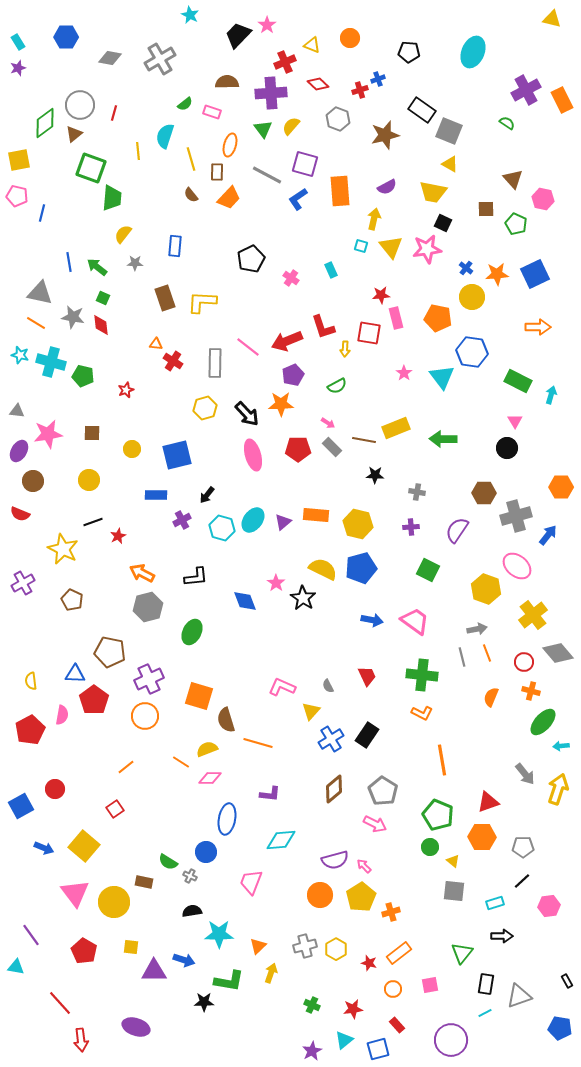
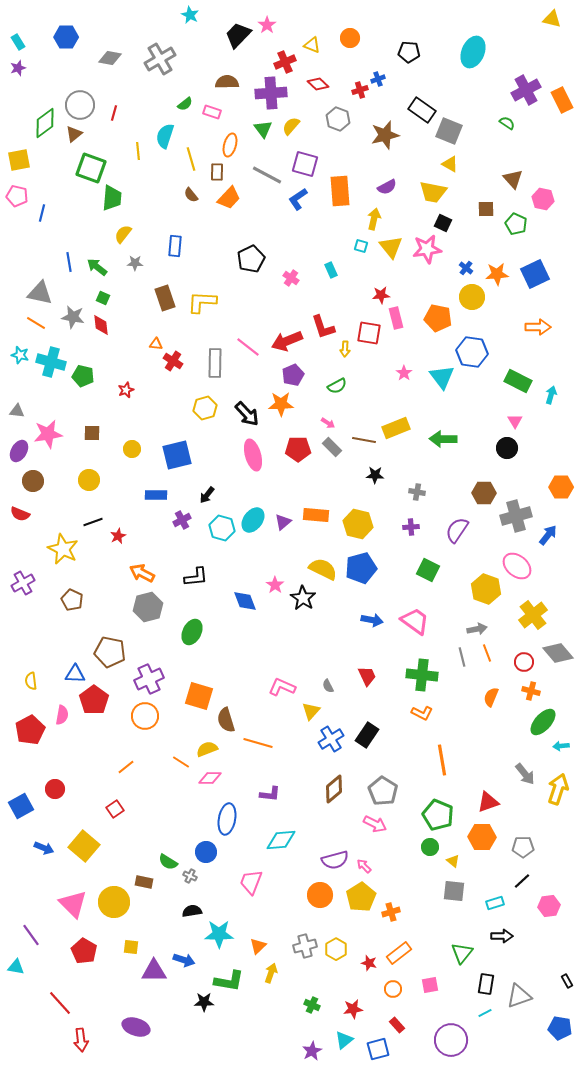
pink star at (276, 583): moved 1 px left, 2 px down
pink triangle at (75, 893): moved 2 px left, 11 px down; rotated 8 degrees counterclockwise
